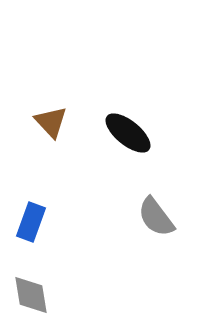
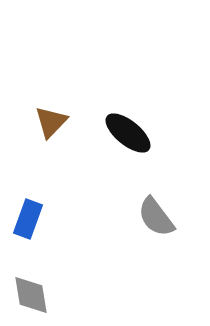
brown triangle: rotated 27 degrees clockwise
blue rectangle: moved 3 px left, 3 px up
